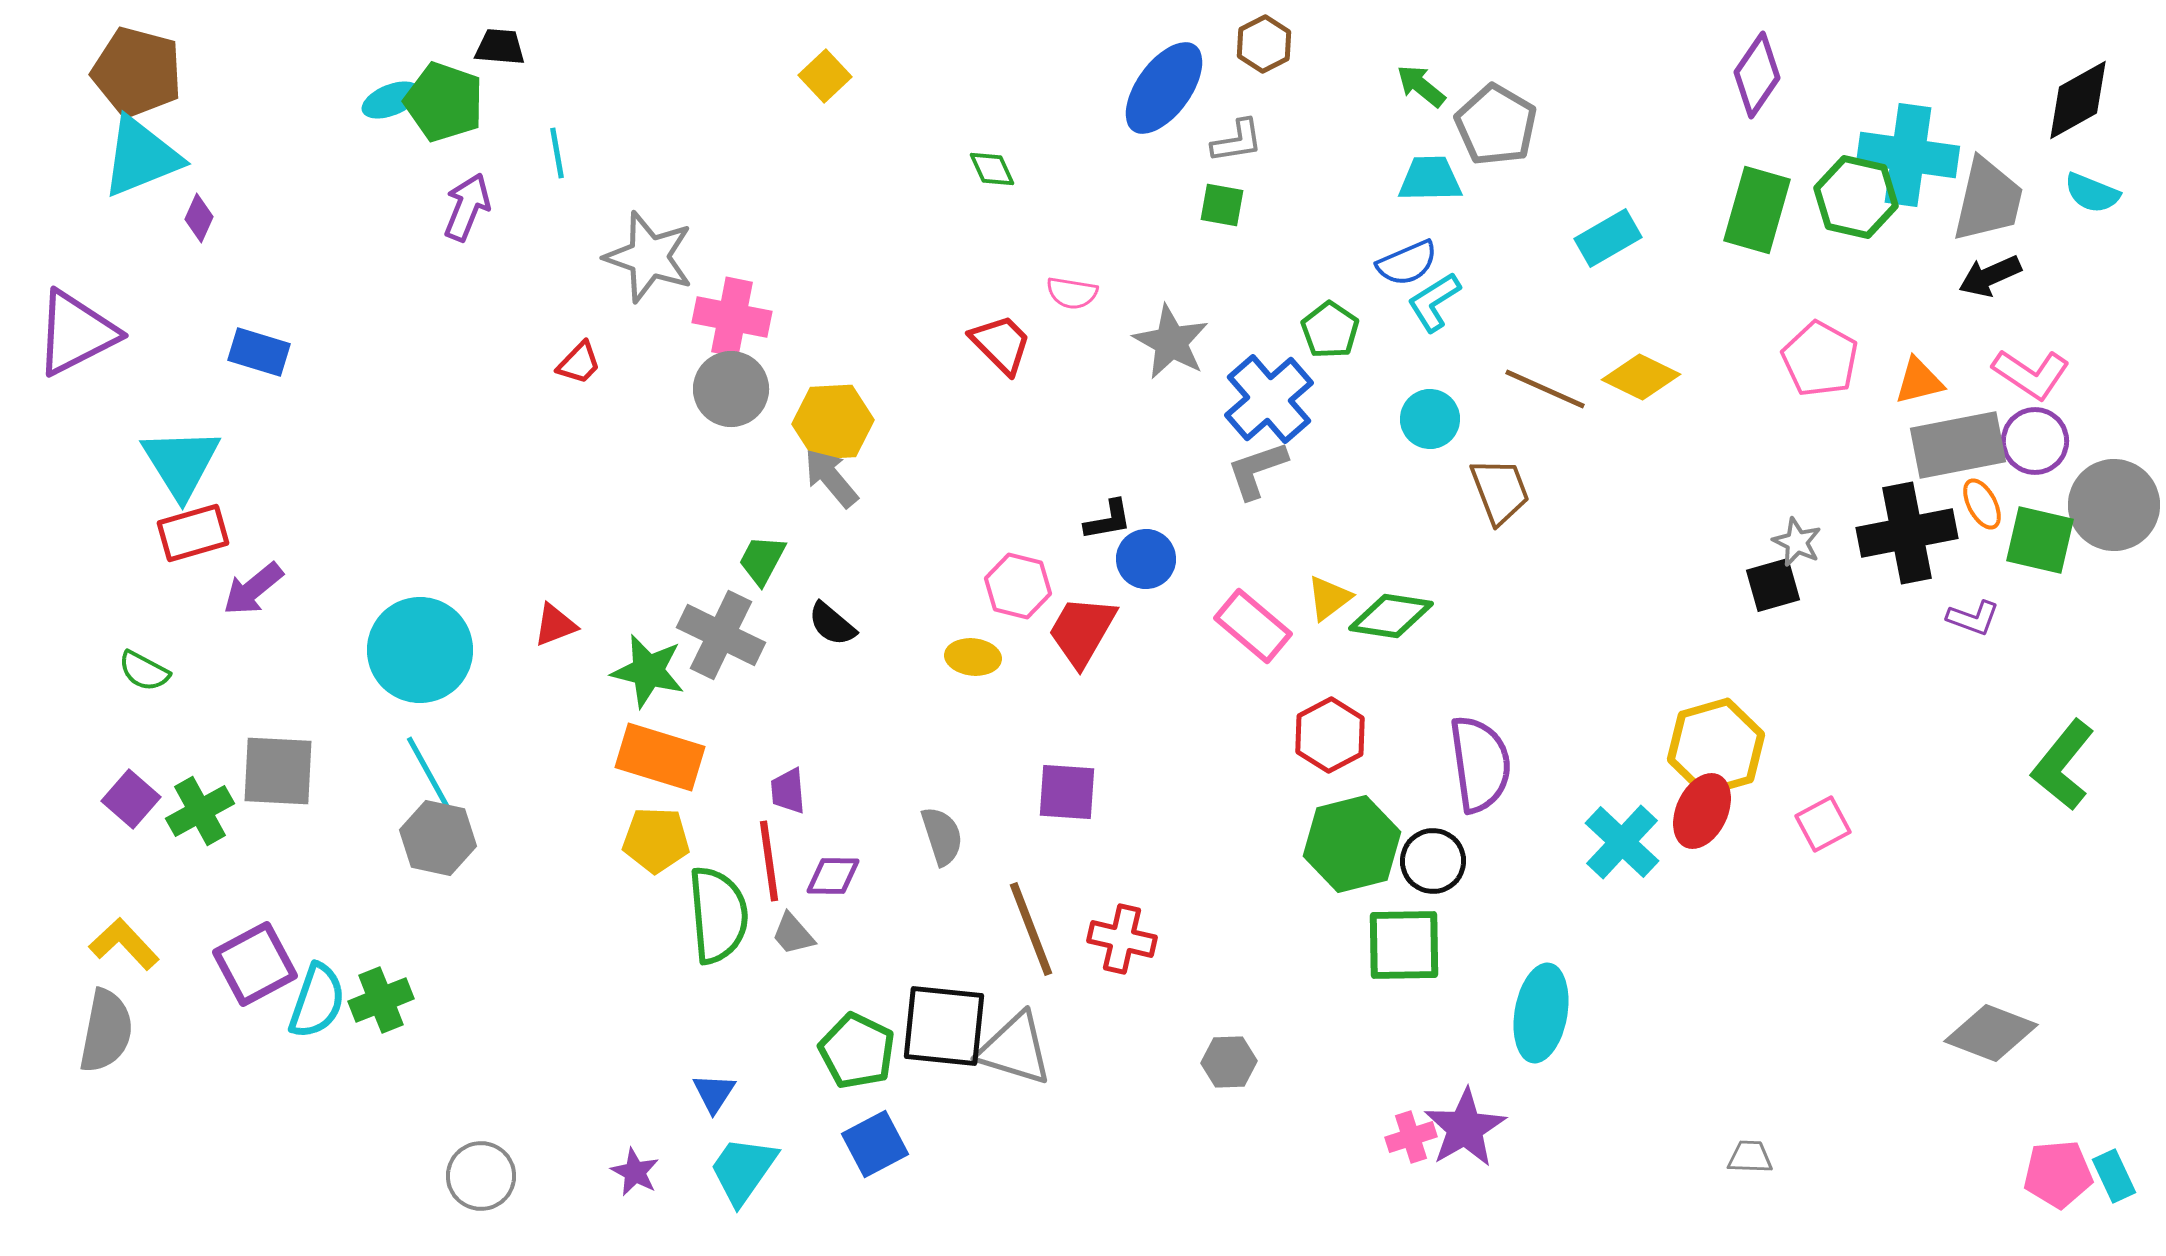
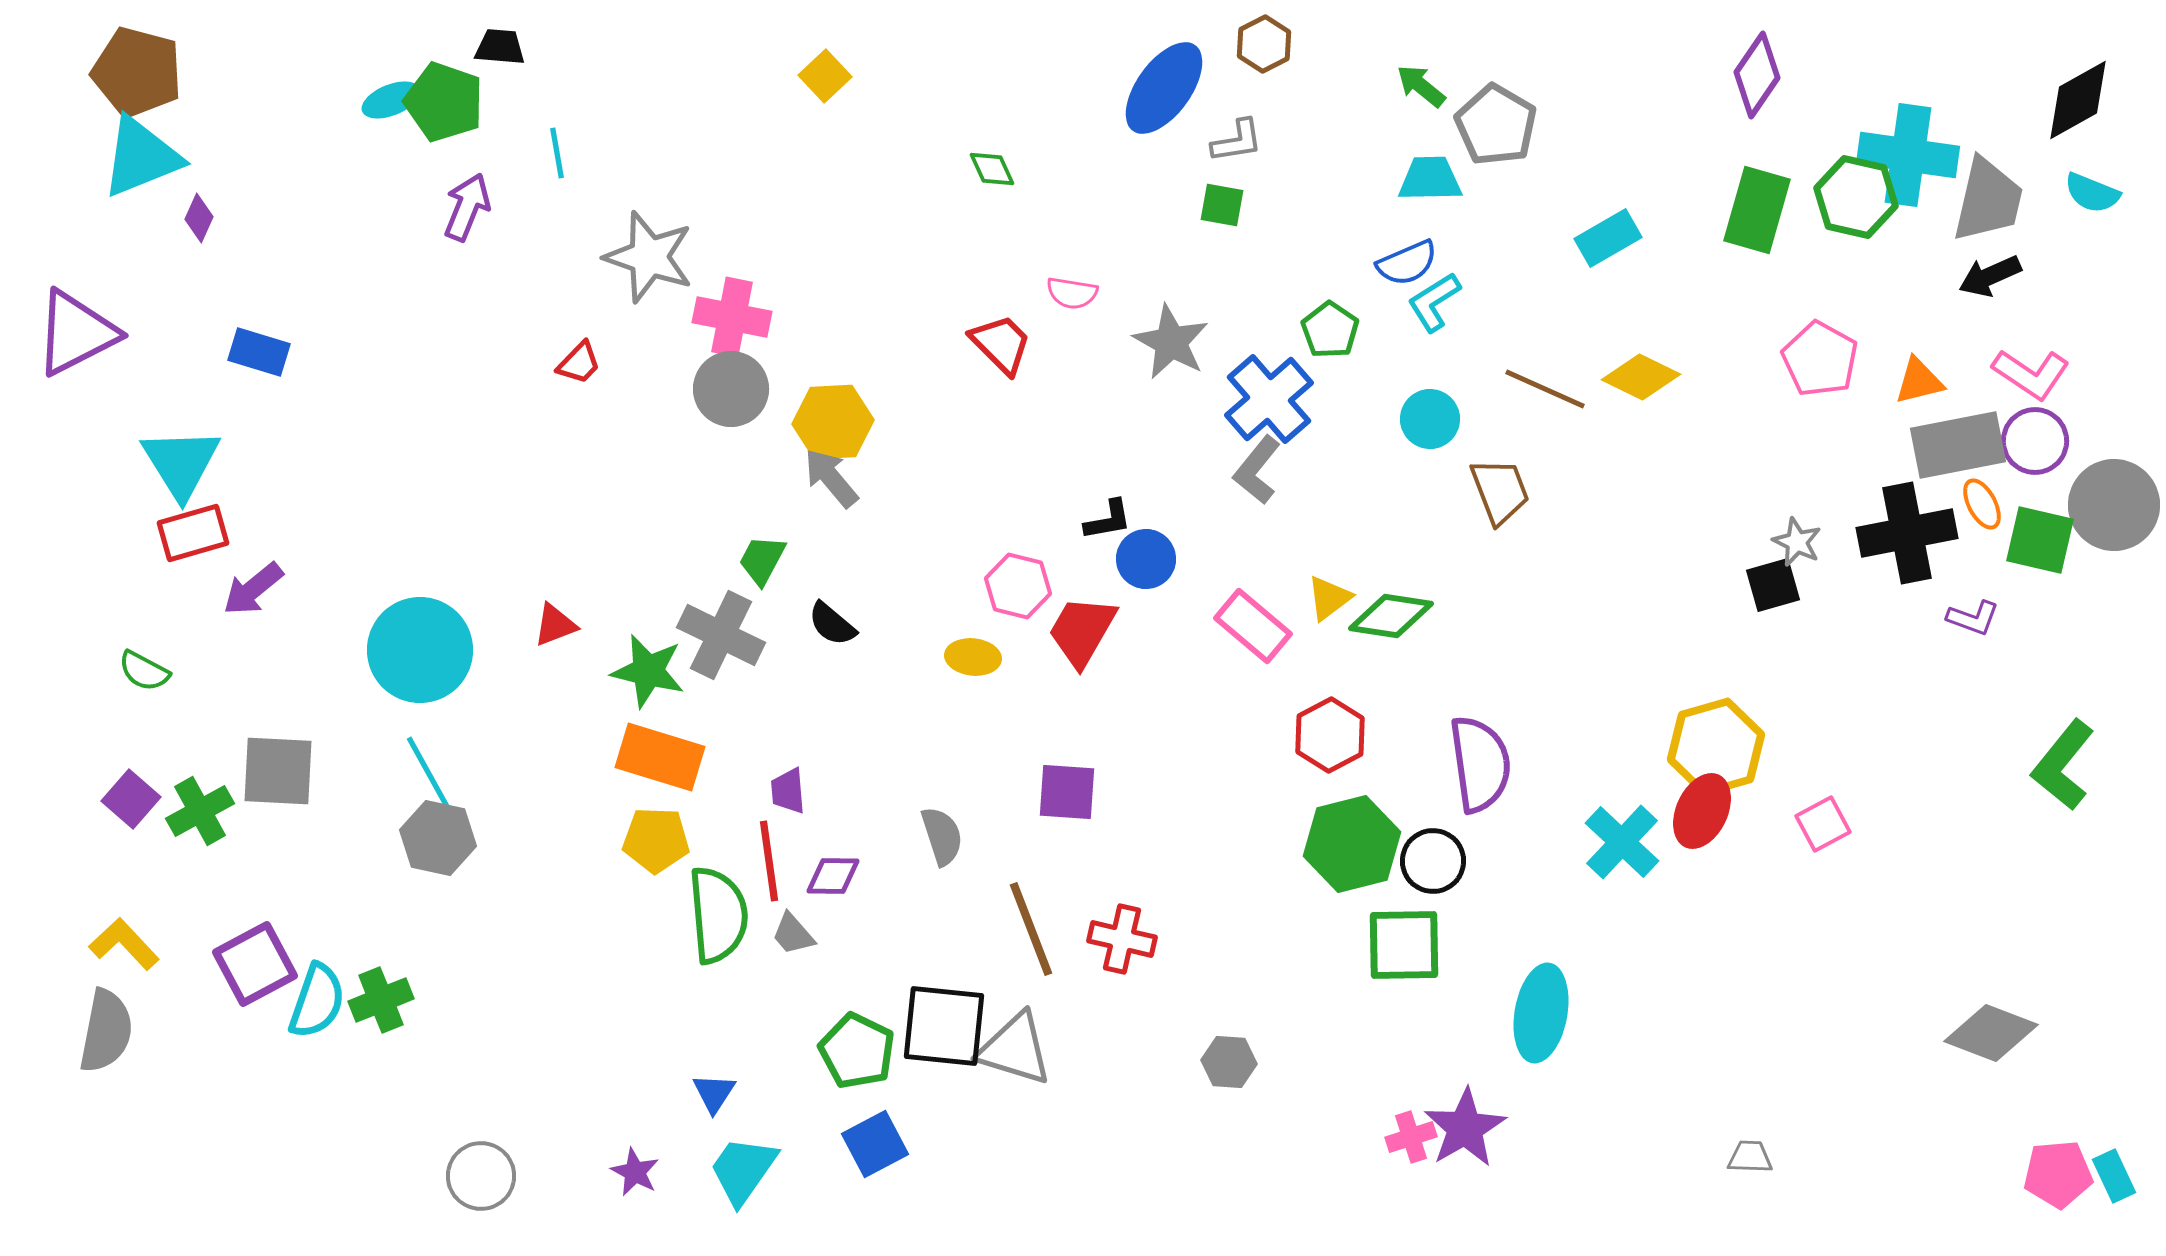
gray L-shape at (1257, 470): rotated 32 degrees counterclockwise
gray hexagon at (1229, 1062): rotated 6 degrees clockwise
